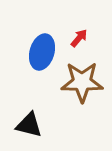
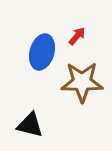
red arrow: moved 2 px left, 2 px up
black triangle: moved 1 px right
